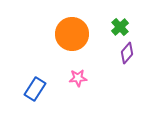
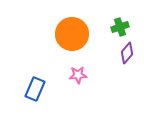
green cross: rotated 24 degrees clockwise
pink star: moved 3 px up
blue rectangle: rotated 10 degrees counterclockwise
